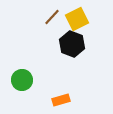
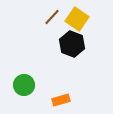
yellow square: rotated 30 degrees counterclockwise
green circle: moved 2 px right, 5 px down
